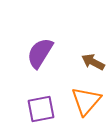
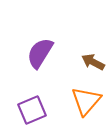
purple square: moved 9 px left, 1 px down; rotated 12 degrees counterclockwise
